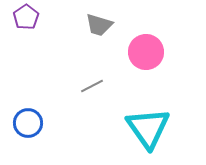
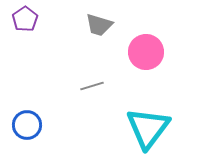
purple pentagon: moved 1 px left, 2 px down
gray line: rotated 10 degrees clockwise
blue circle: moved 1 px left, 2 px down
cyan triangle: rotated 12 degrees clockwise
